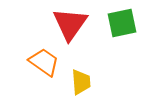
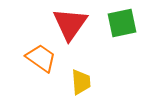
orange trapezoid: moved 3 px left, 4 px up
